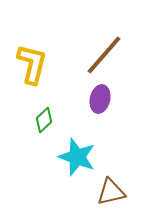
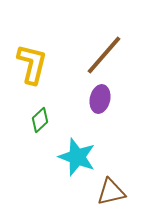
green diamond: moved 4 px left
